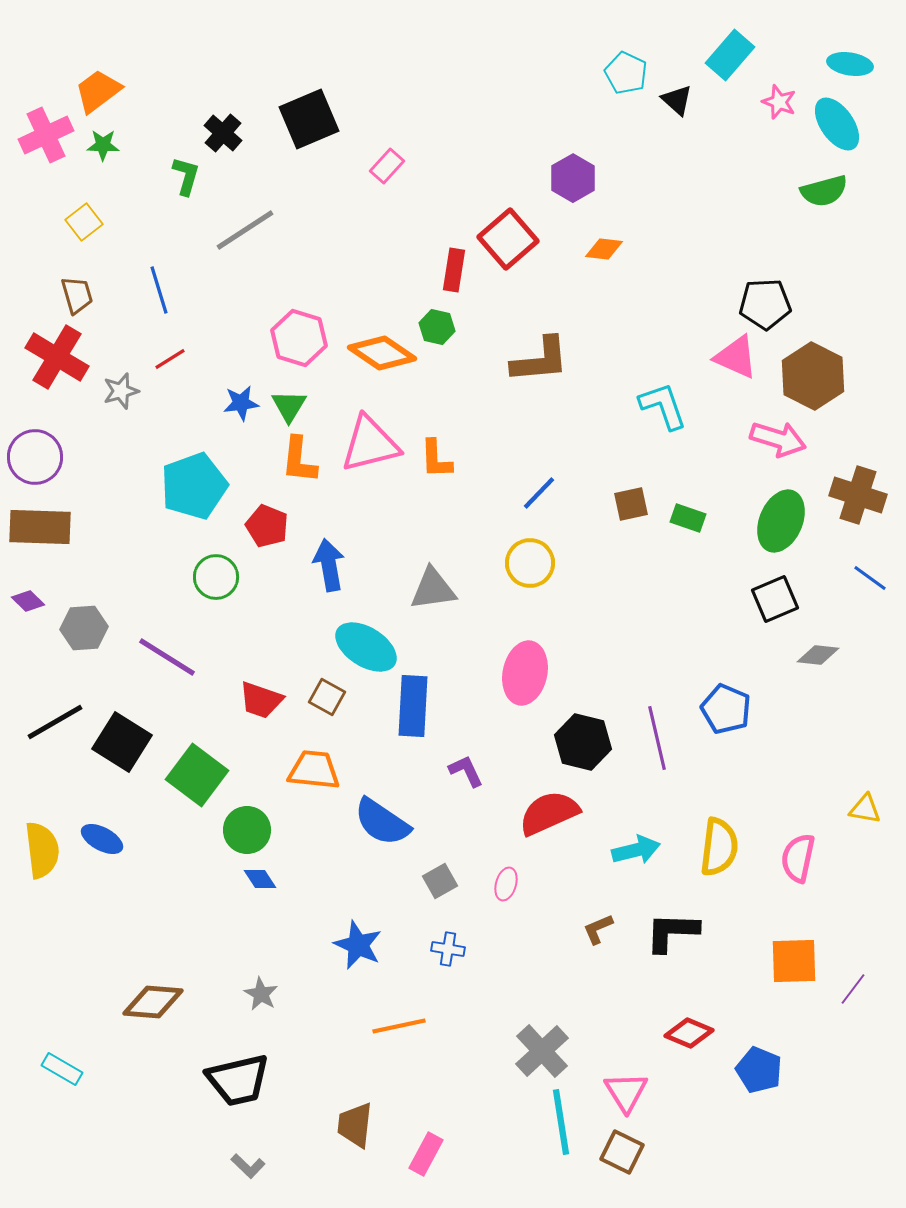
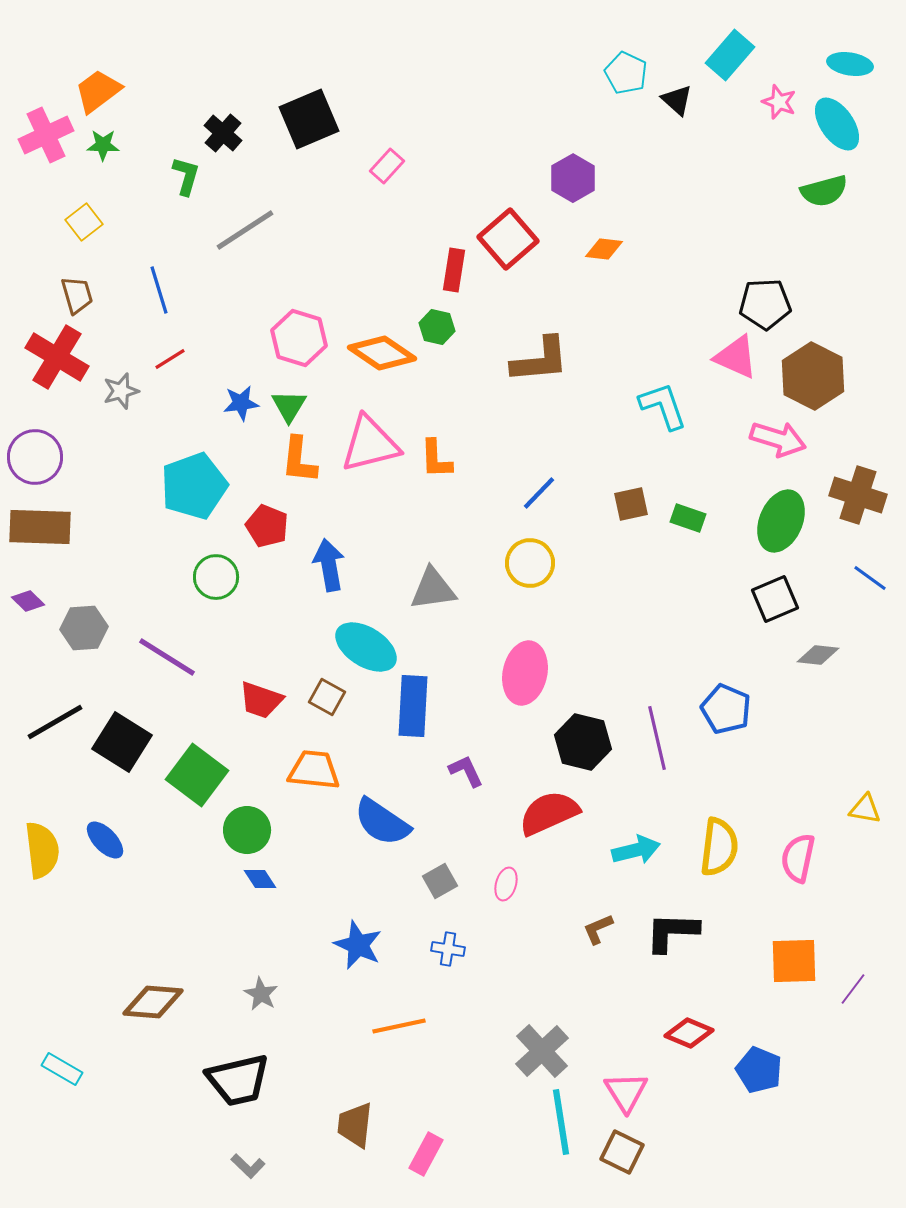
blue ellipse at (102, 839): moved 3 px right, 1 px down; rotated 18 degrees clockwise
